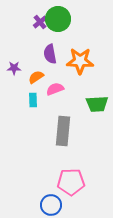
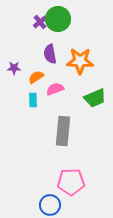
green trapezoid: moved 2 px left, 6 px up; rotated 20 degrees counterclockwise
blue circle: moved 1 px left
